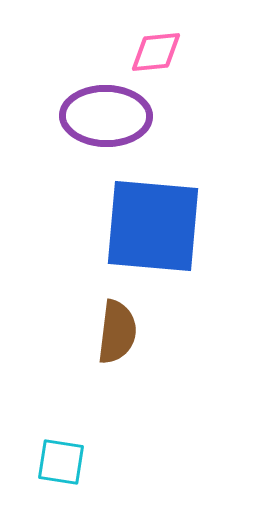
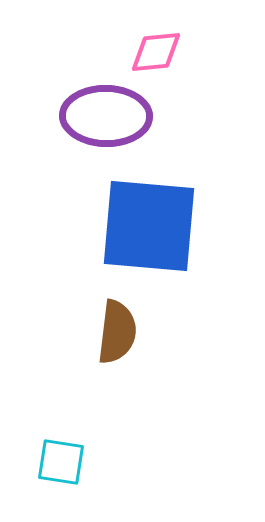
blue square: moved 4 px left
